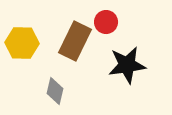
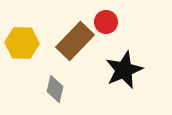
brown rectangle: rotated 18 degrees clockwise
black star: moved 3 px left, 5 px down; rotated 15 degrees counterclockwise
gray diamond: moved 2 px up
